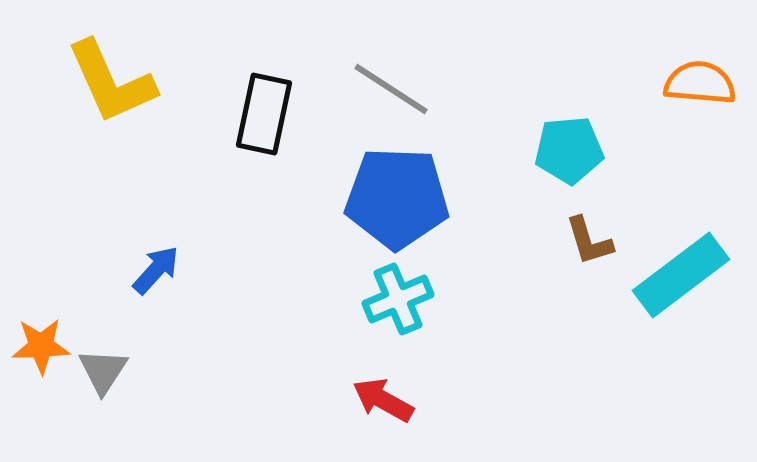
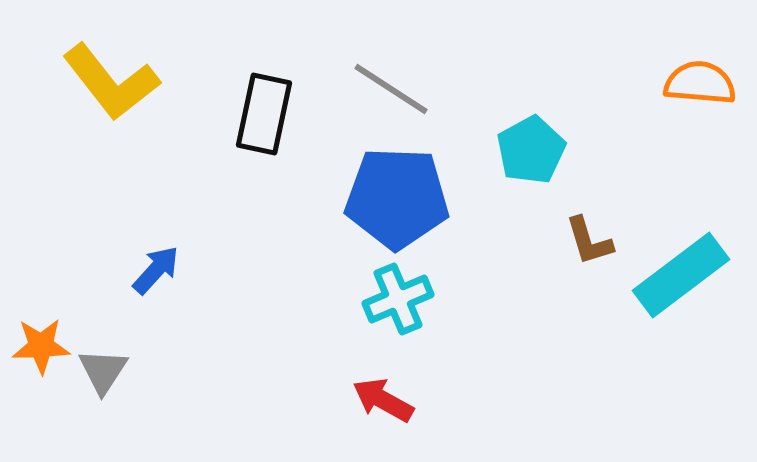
yellow L-shape: rotated 14 degrees counterclockwise
cyan pentagon: moved 38 px left; rotated 24 degrees counterclockwise
